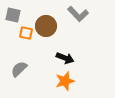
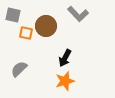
black arrow: rotated 96 degrees clockwise
